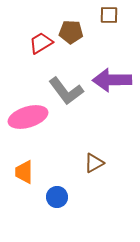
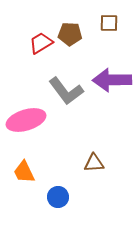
brown square: moved 8 px down
brown pentagon: moved 1 px left, 2 px down
pink ellipse: moved 2 px left, 3 px down
brown triangle: rotated 25 degrees clockwise
orange trapezoid: rotated 25 degrees counterclockwise
blue circle: moved 1 px right
